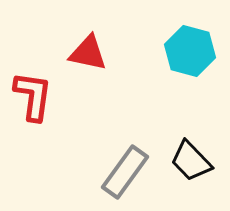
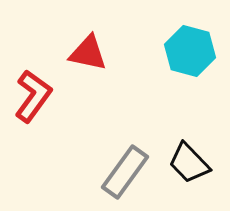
red L-shape: rotated 28 degrees clockwise
black trapezoid: moved 2 px left, 2 px down
